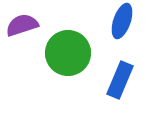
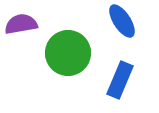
blue ellipse: rotated 52 degrees counterclockwise
purple semicircle: moved 1 px left, 1 px up; rotated 8 degrees clockwise
